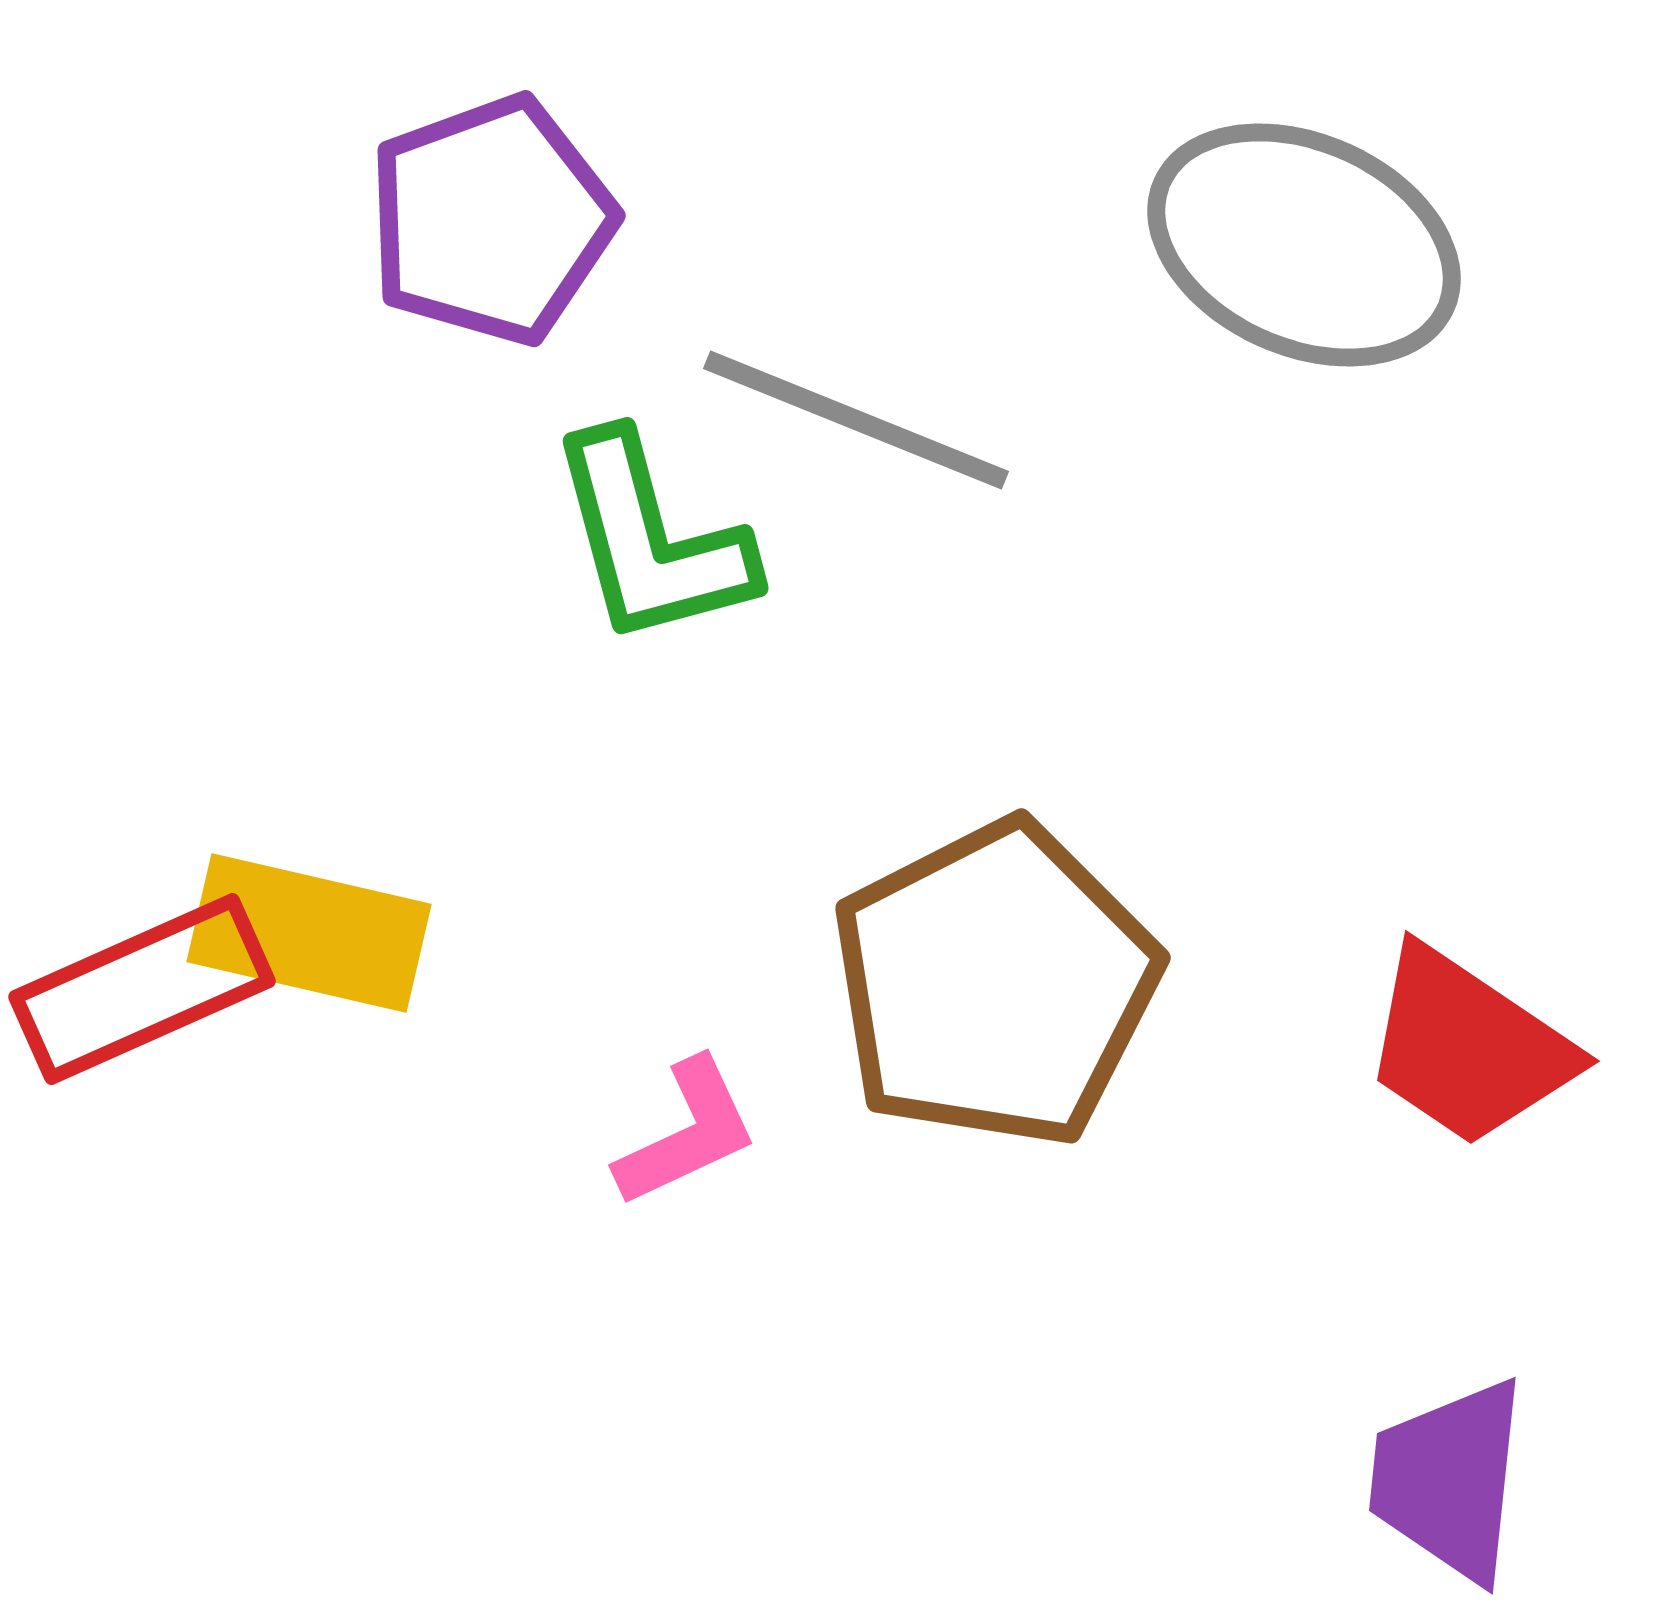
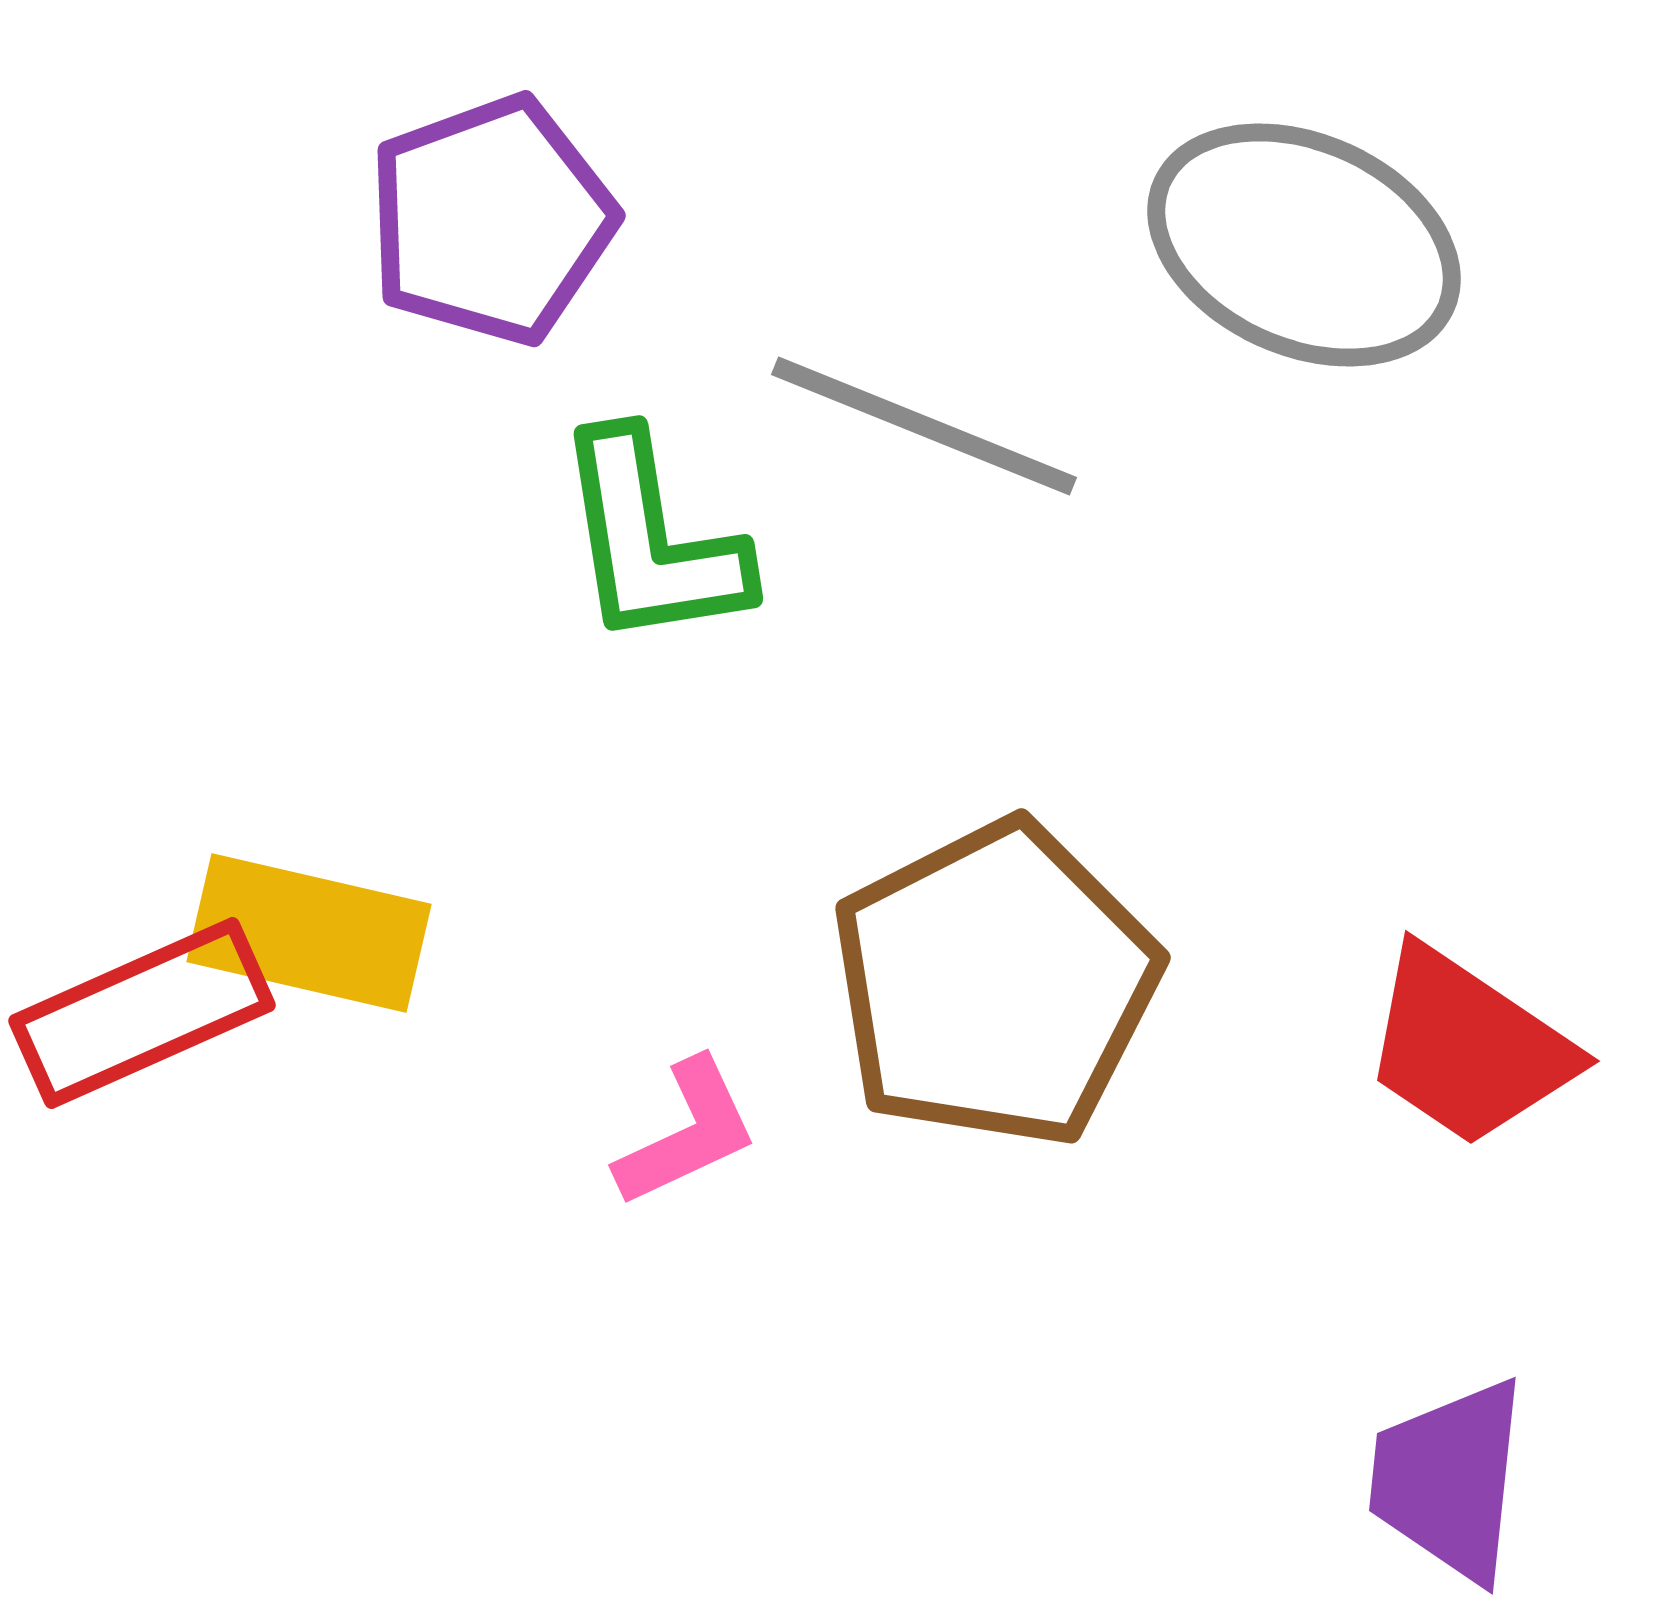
gray line: moved 68 px right, 6 px down
green L-shape: rotated 6 degrees clockwise
red rectangle: moved 24 px down
